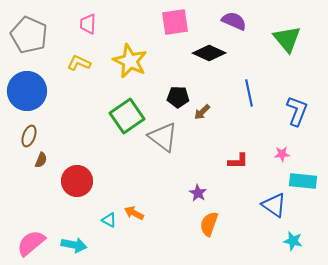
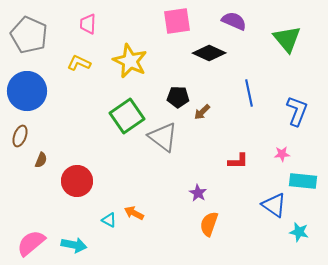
pink square: moved 2 px right, 1 px up
brown ellipse: moved 9 px left
cyan star: moved 6 px right, 9 px up
